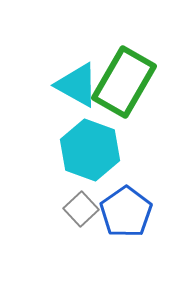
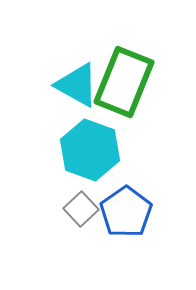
green rectangle: rotated 8 degrees counterclockwise
